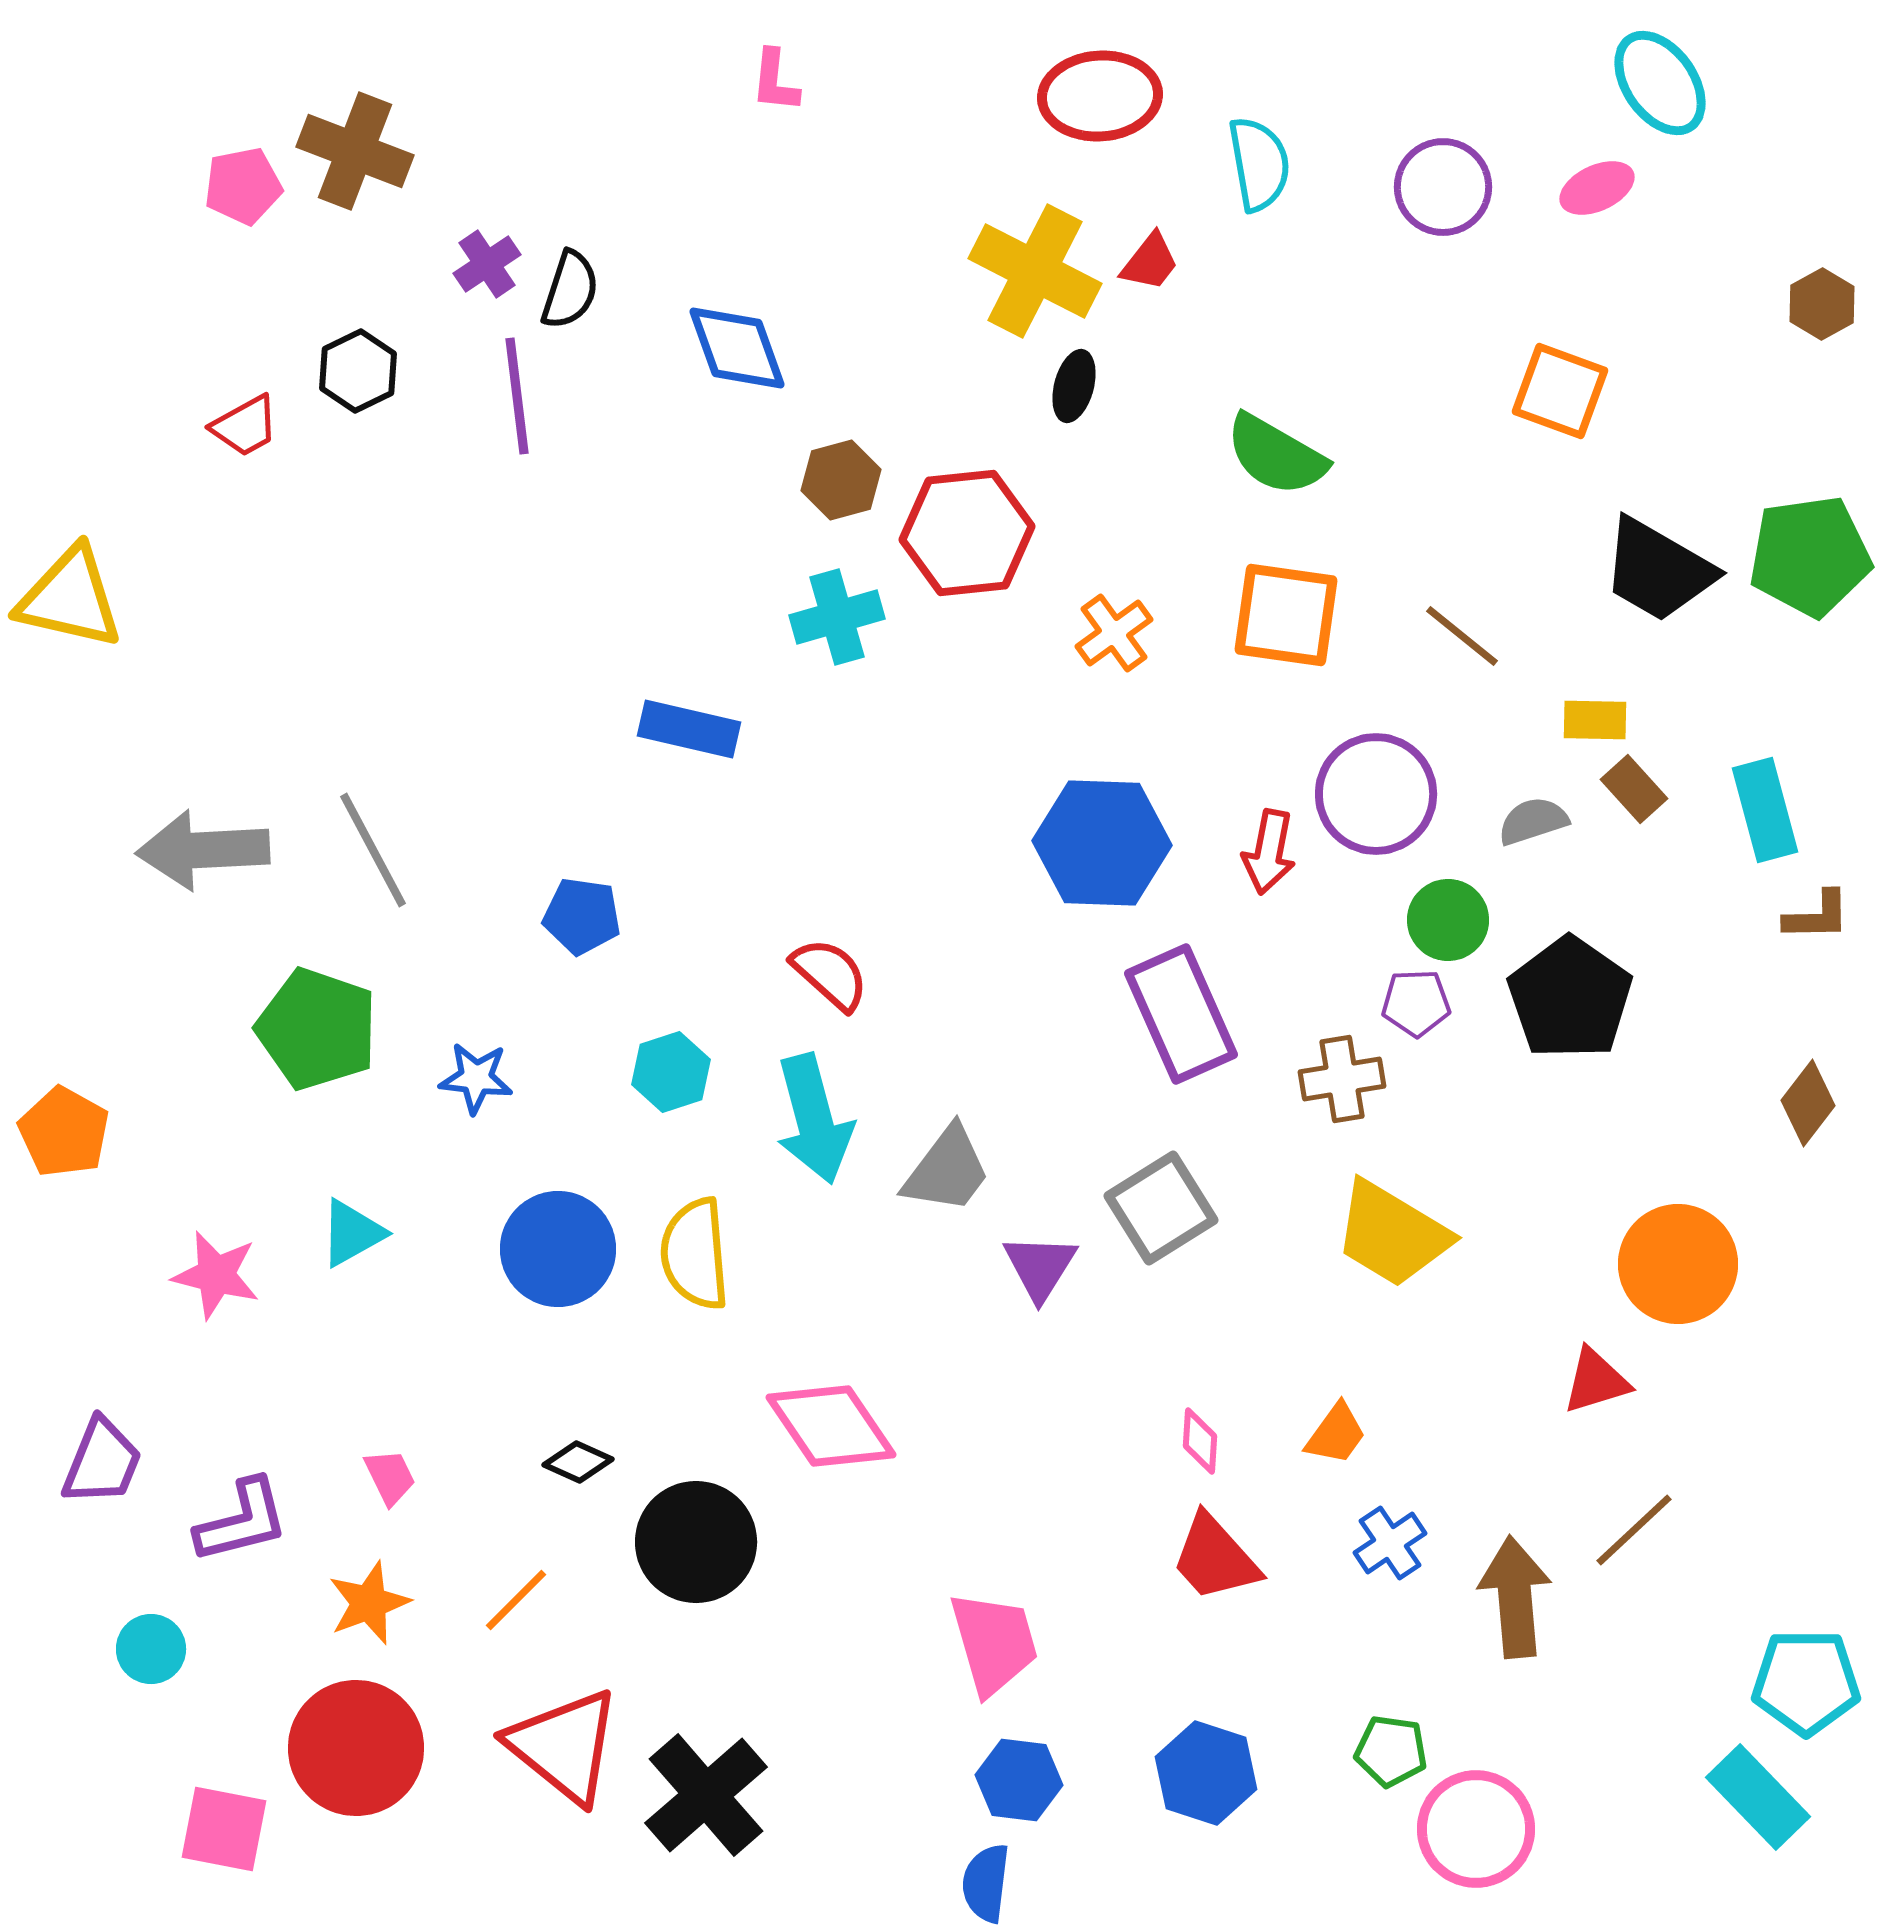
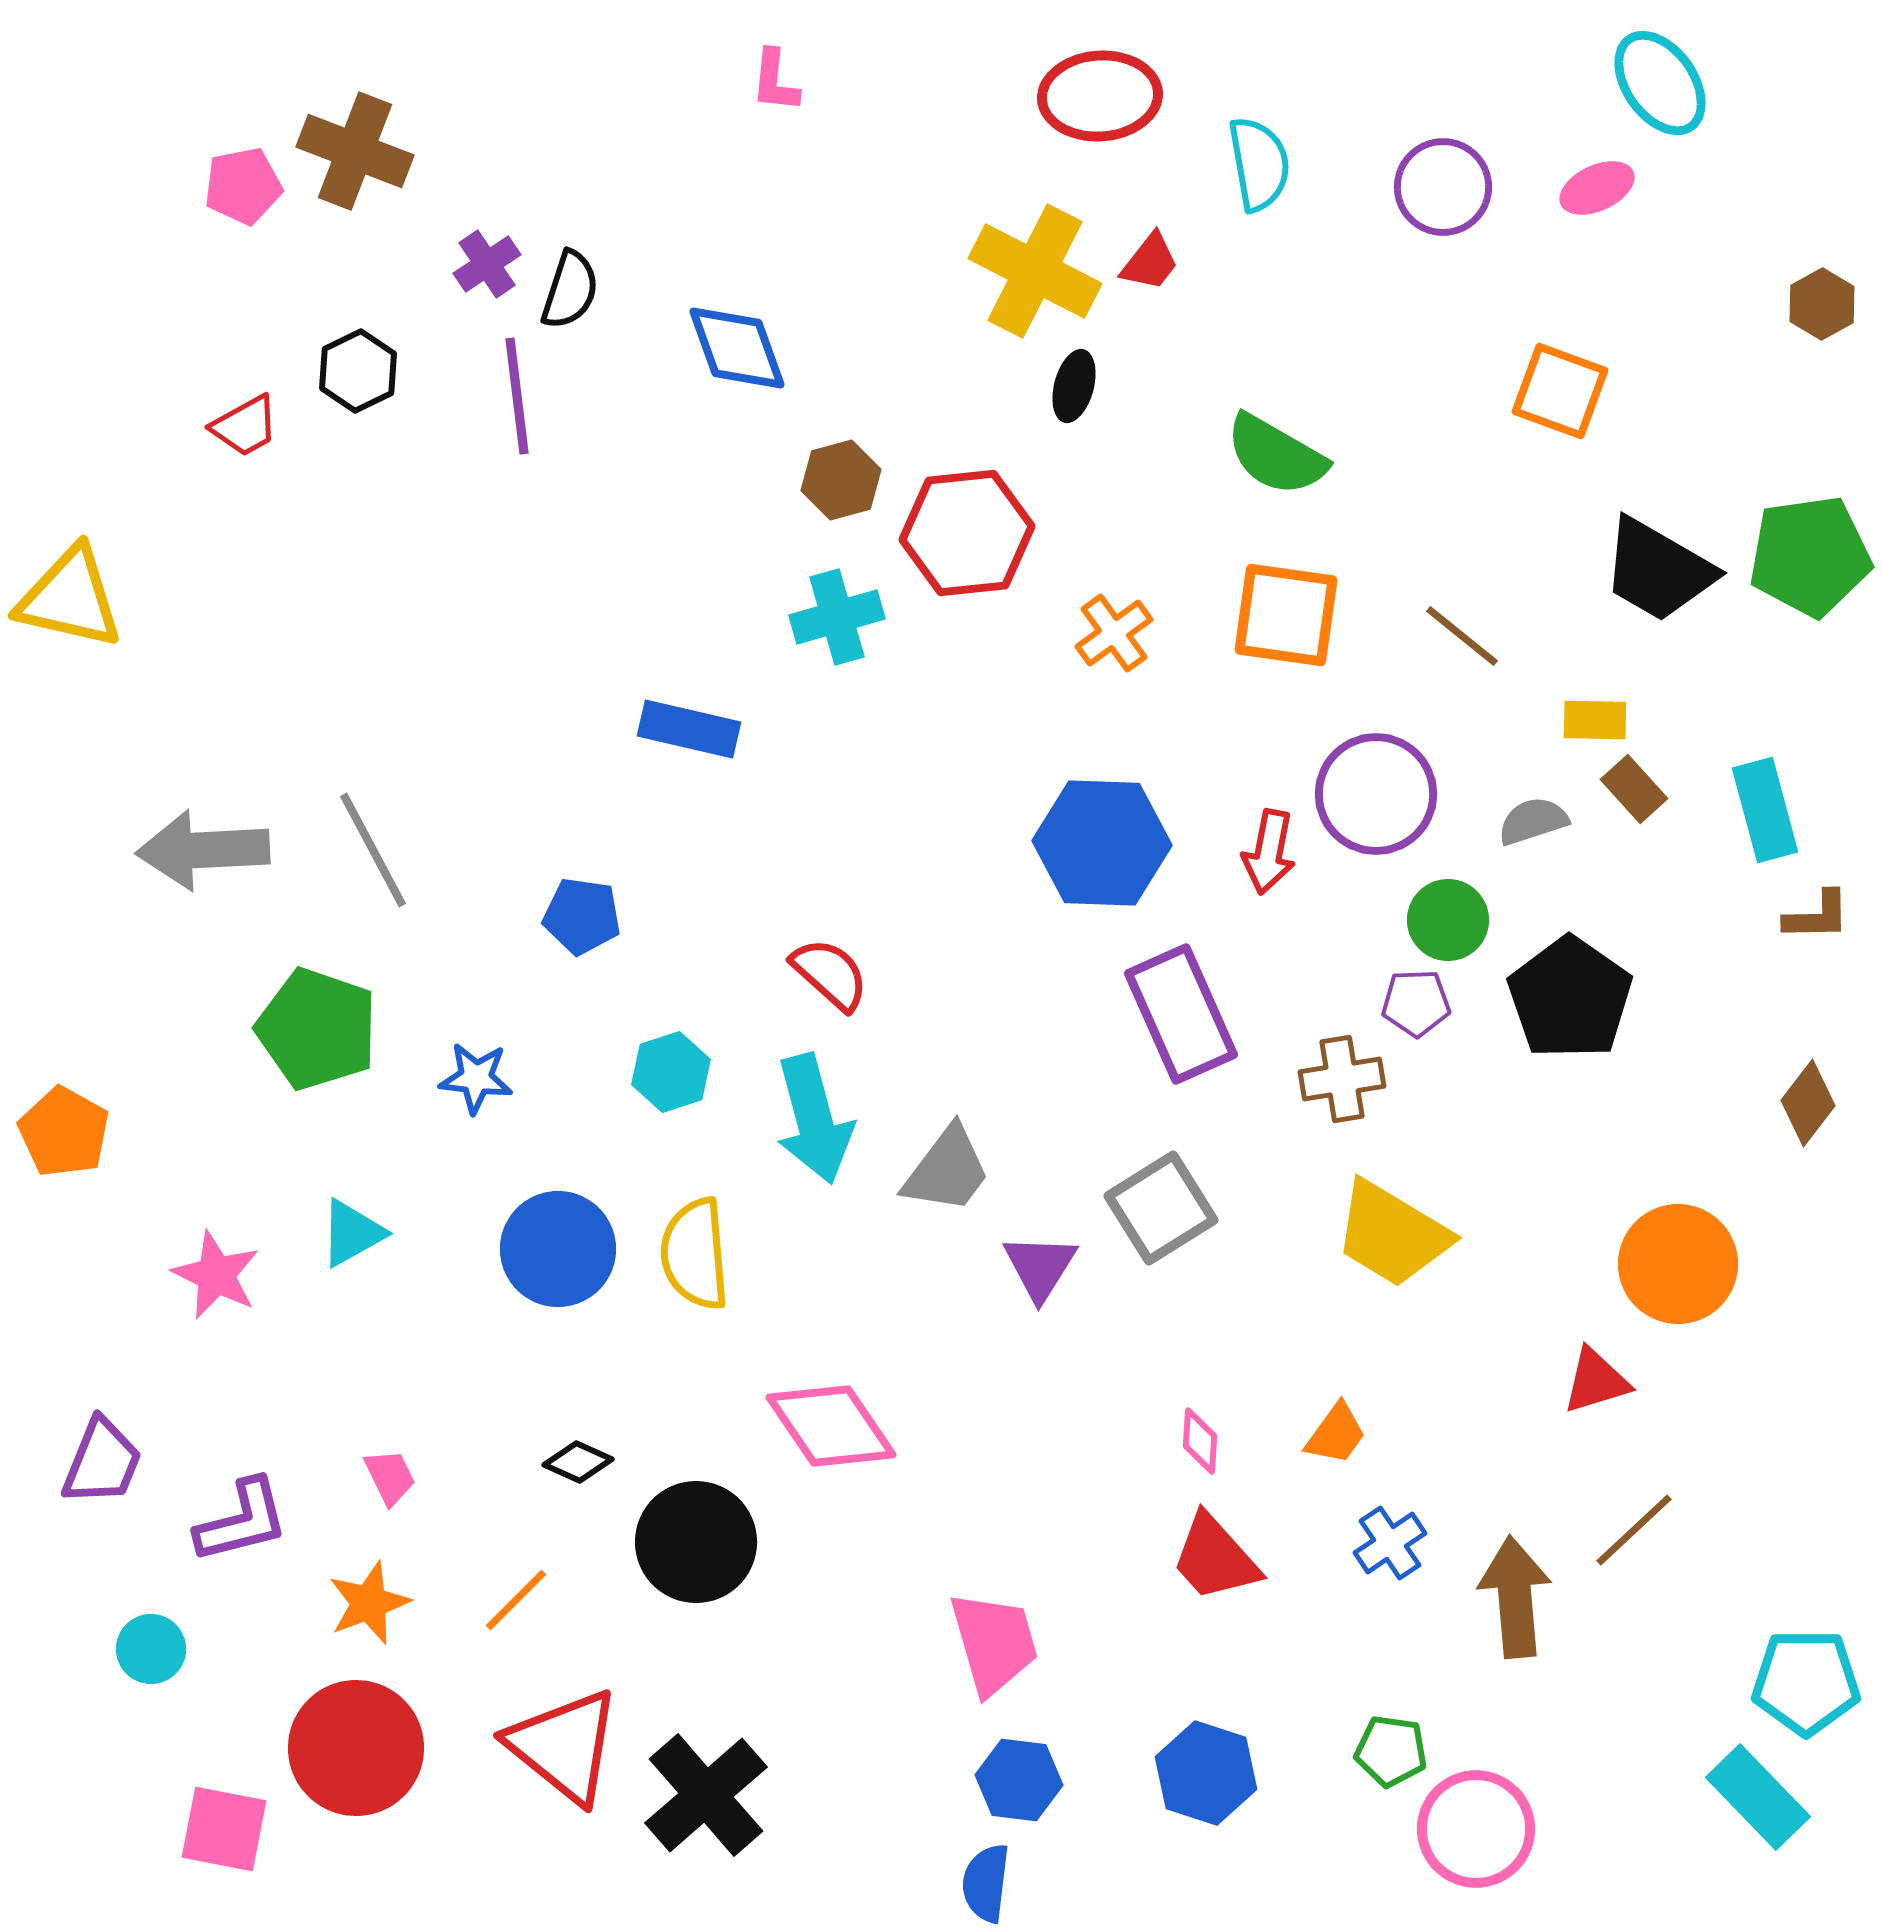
pink star at (216, 1275): rotated 12 degrees clockwise
